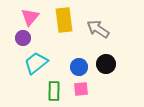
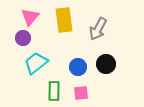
gray arrow: rotated 95 degrees counterclockwise
blue circle: moved 1 px left
pink square: moved 4 px down
